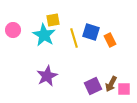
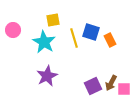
cyan star: moved 7 px down
brown arrow: moved 1 px up
